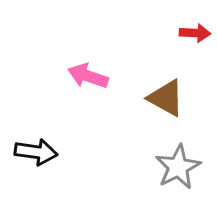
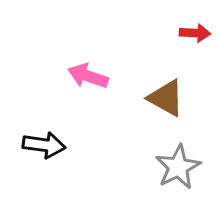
black arrow: moved 8 px right, 7 px up
